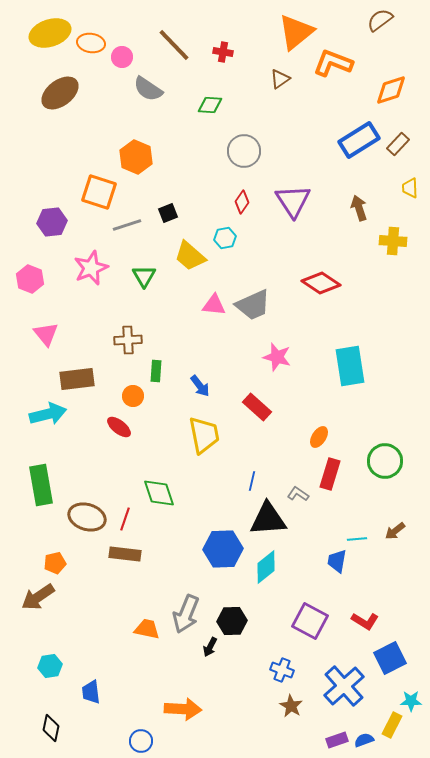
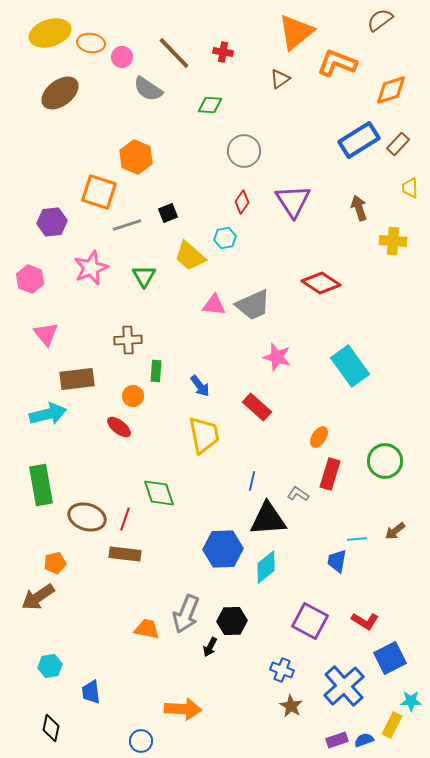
brown line at (174, 45): moved 8 px down
orange L-shape at (333, 63): moved 4 px right
cyan rectangle at (350, 366): rotated 27 degrees counterclockwise
